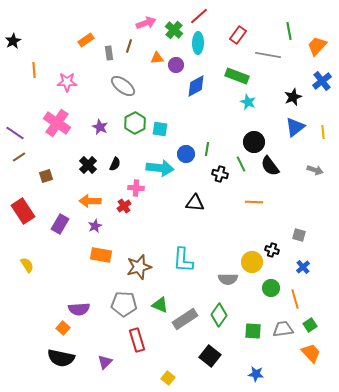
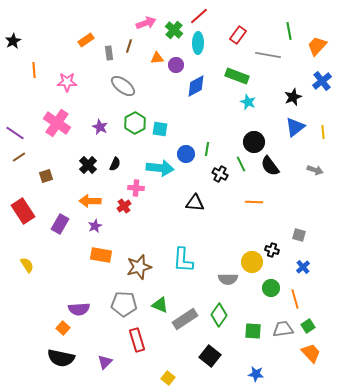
black cross at (220, 174): rotated 14 degrees clockwise
green square at (310, 325): moved 2 px left, 1 px down
